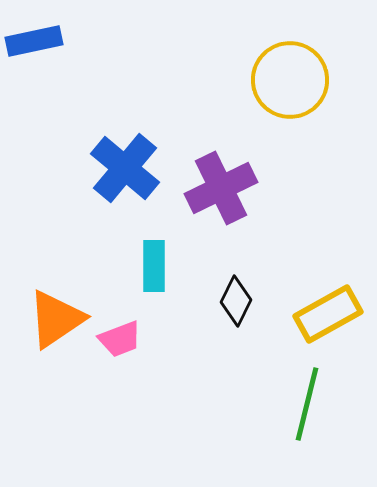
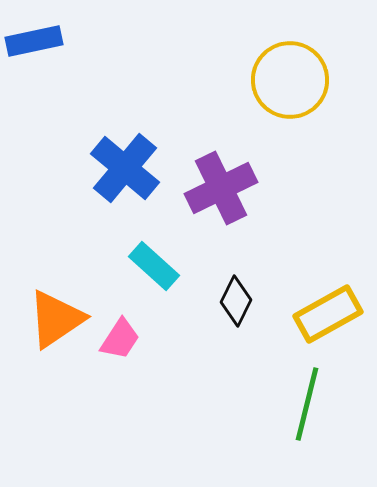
cyan rectangle: rotated 48 degrees counterclockwise
pink trapezoid: rotated 36 degrees counterclockwise
